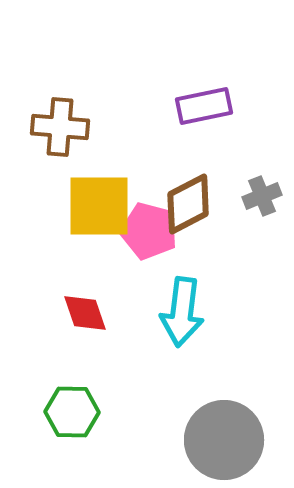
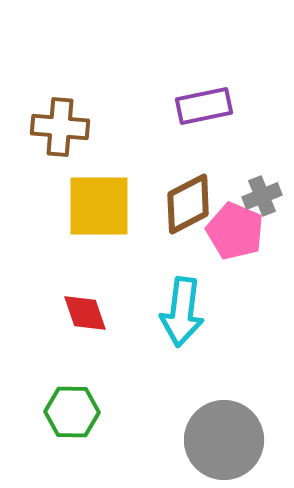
pink pentagon: moved 86 px right; rotated 8 degrees clockwise
